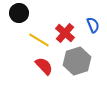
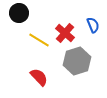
red semicircle: moved 5 px left, 11 px down
